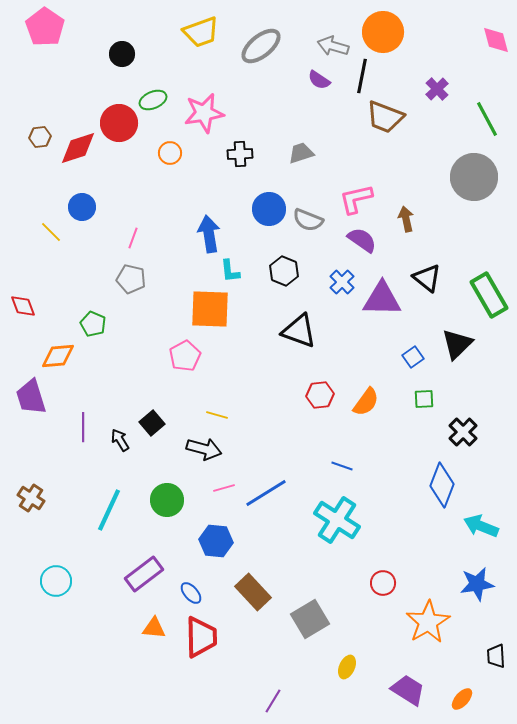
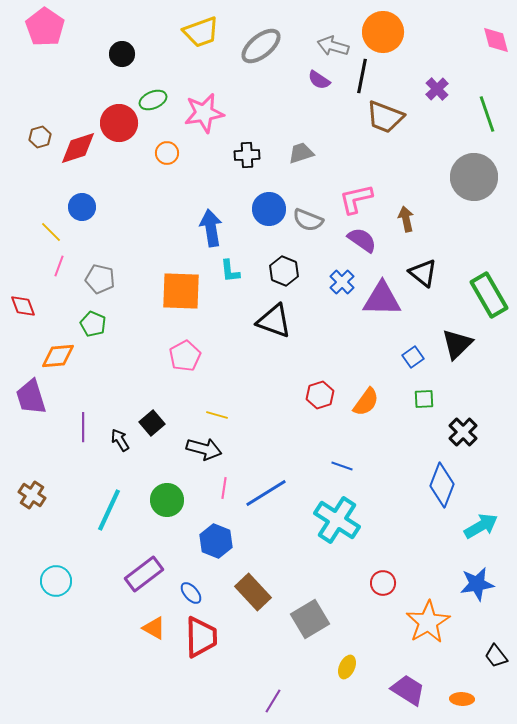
green line at (487, 119): moved 5 px up; rotated 9 degrees clockwise
brown hexagon at (40, 137): rotated 10 degrees counterclockwise
orange circle at (170, 153): moved 3 px left
black cross at (240, 154): moved 7 px right, 1 px down
blue arrow at (209, 234): moved 2 px right, 6 px up
pink line at (133, 238): moved 74 px left, 28 px down
black triangle at (427, 278): moved 4 px left, 5 px up
gray pentagon at (131, 279): moved 31 px left
orange square at (210, 309): moved 29 px left, 18 px up
black triangle at (299, 331): moved 25 px left, 10 px up
red hexagon at (320, 395): rotated 12 degrees counterclockwise
pink line at (224, 488): rotated 65 degrees counterclockwise
brown cross at (31, 498): moved 1 px right, 3 px up
cyan arrow at (481, 526): rotated 128 degrees clockwise
blue hexagon at (216, 541): rotated 16 degrees clockwise
orange triangle at (154, 628): rotated 25 degrees clockwise
black trapezoid at (496, 656): rotated 35 degrees counterclockwise
orange ellipse at (462, 699): rotated 50 degrees clockwise
